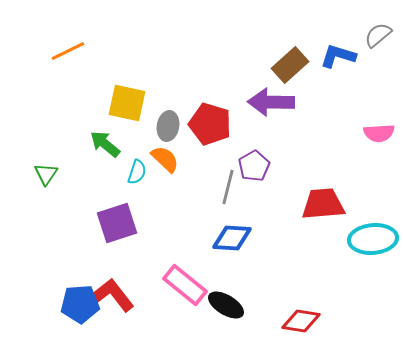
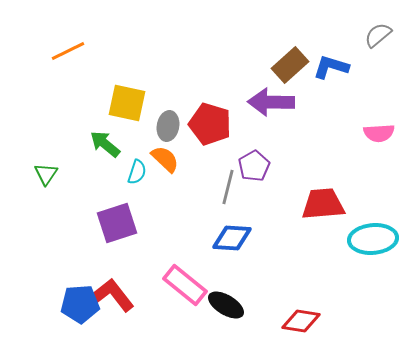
blue L-shape: moved 7 px left, 11 px down
